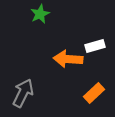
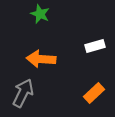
green star: rotated 24 degrees counterclockwise
orange arrow: moved 27 px left
